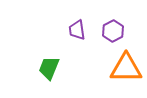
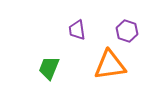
purple hexagon: moved 14 px right; rotated 15 degrees counterclockwise
orange triangle: moved 16 px left, 3 px up; rotated 8 degrees counterclockwise
